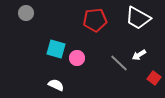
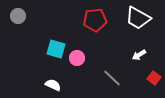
gray circle: moved 8 px left, 3 px down
gray line: moved 7 px left, 15 px down
white semicircle: moved 3 px left
